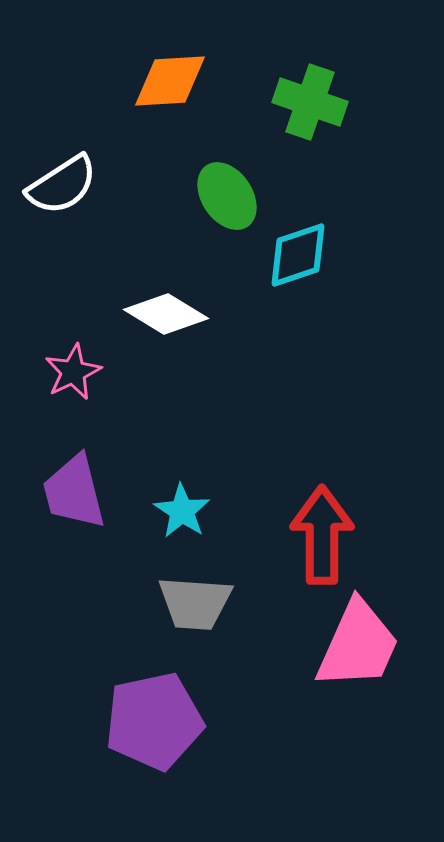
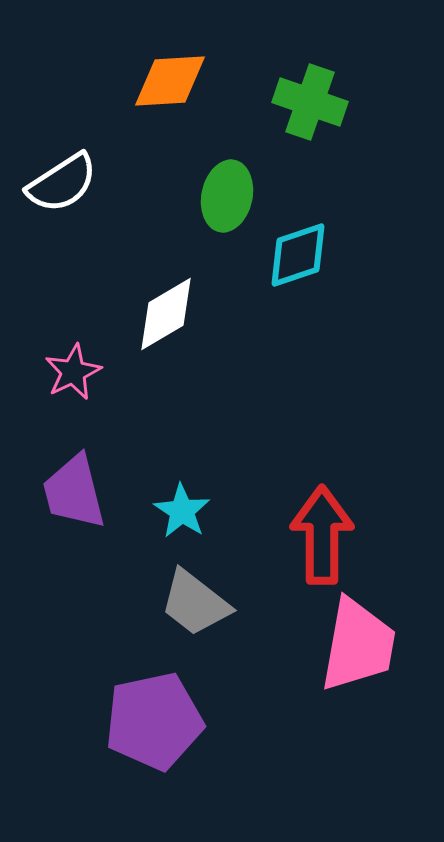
white semicircle: moved 2 px up
green ellipse: rotated 46 degrees clockwise
white diamond: rotated 62 degrees counterclockwise
gray trapezoid: rotated 34 degrees clockwise
pink trapezoid: rotated 14 degrees counterclockwise
